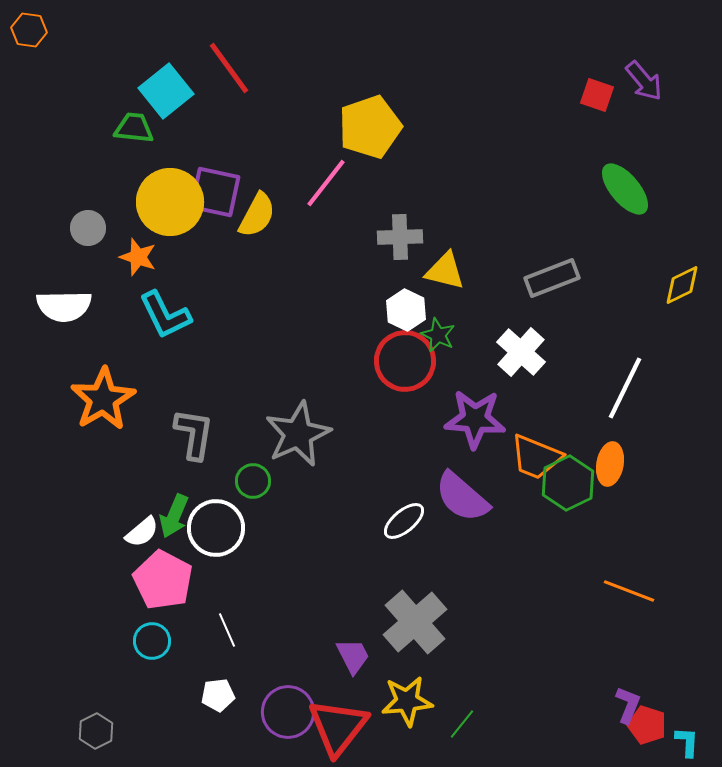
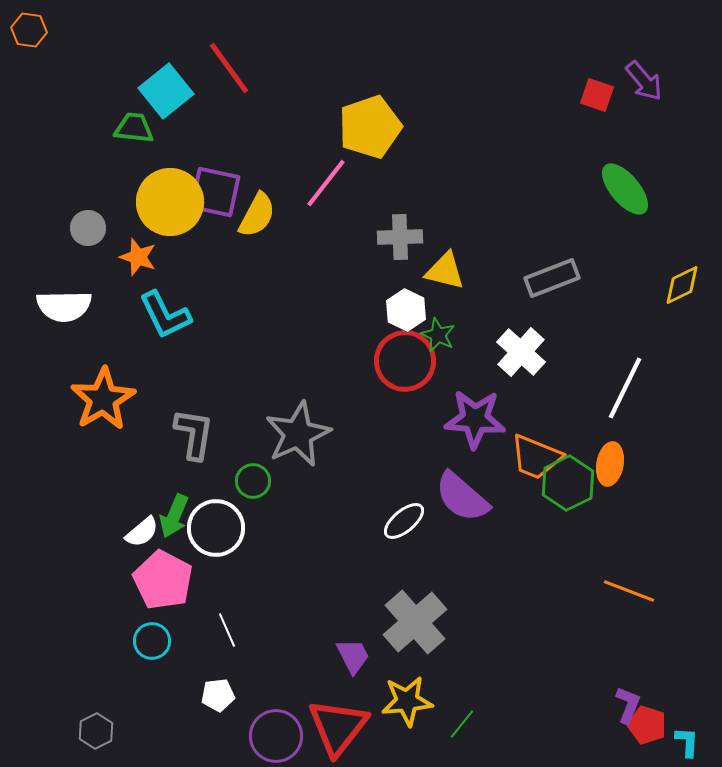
purple circle at (288, 712): moved 12 px left, 24 px down
